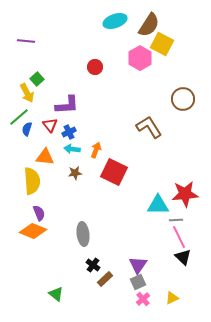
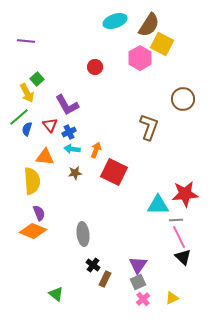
purple L-shape: rotated 65 degrees clockwise
brown L-shape: rotated 52 degrees clockwise
brown rectangle: rotated 21 degrees counterclockwise
